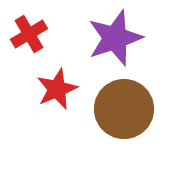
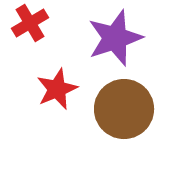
red cross: moved 1 px right, 11 px up
